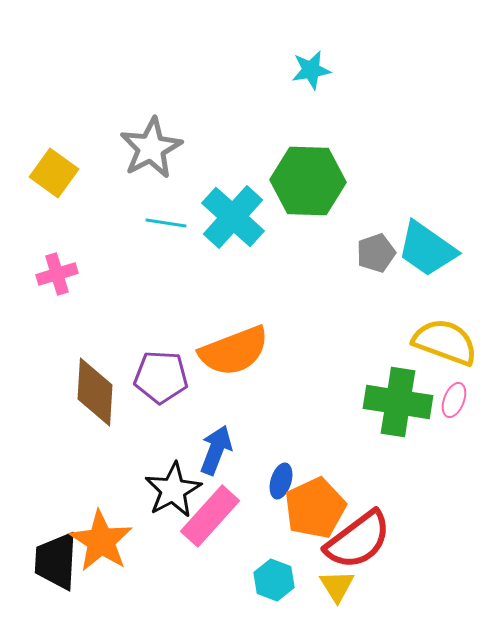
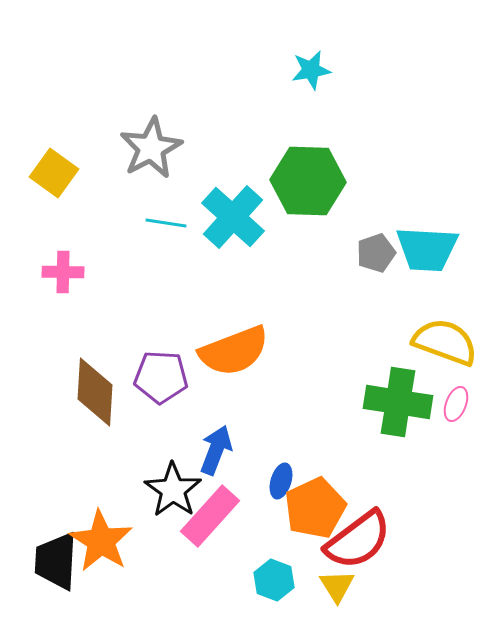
cyan trapezoid: rotated 32 degrees counterclockwise
pink cross: moved 6 px right, 2 px up; rotated 18 degrees clockwise
pink ellipse: moved 2 px right, 4 px down
black star: rotated 8 degrees counterclockwise
